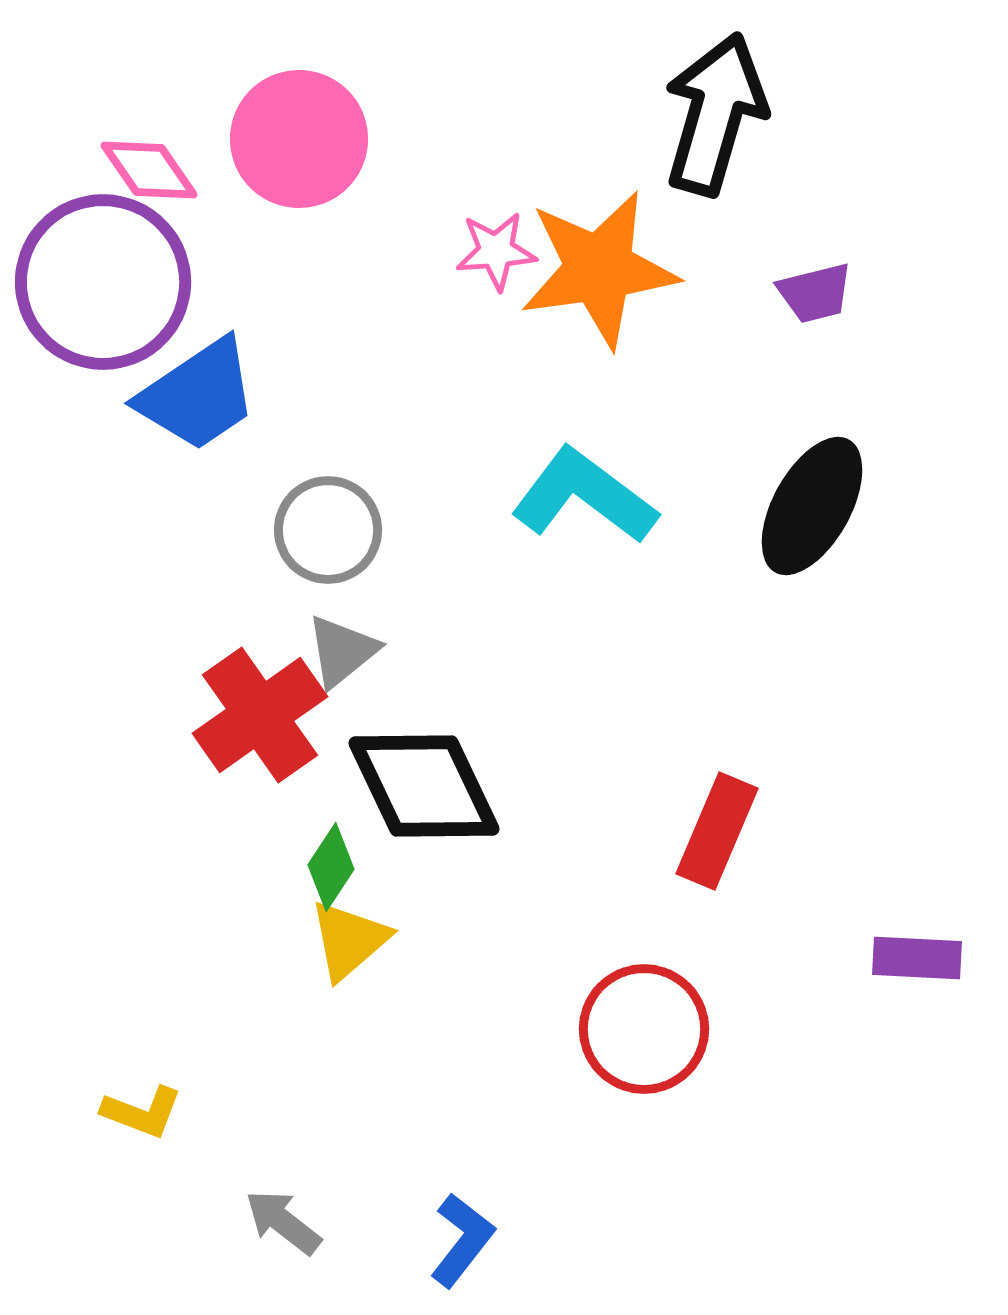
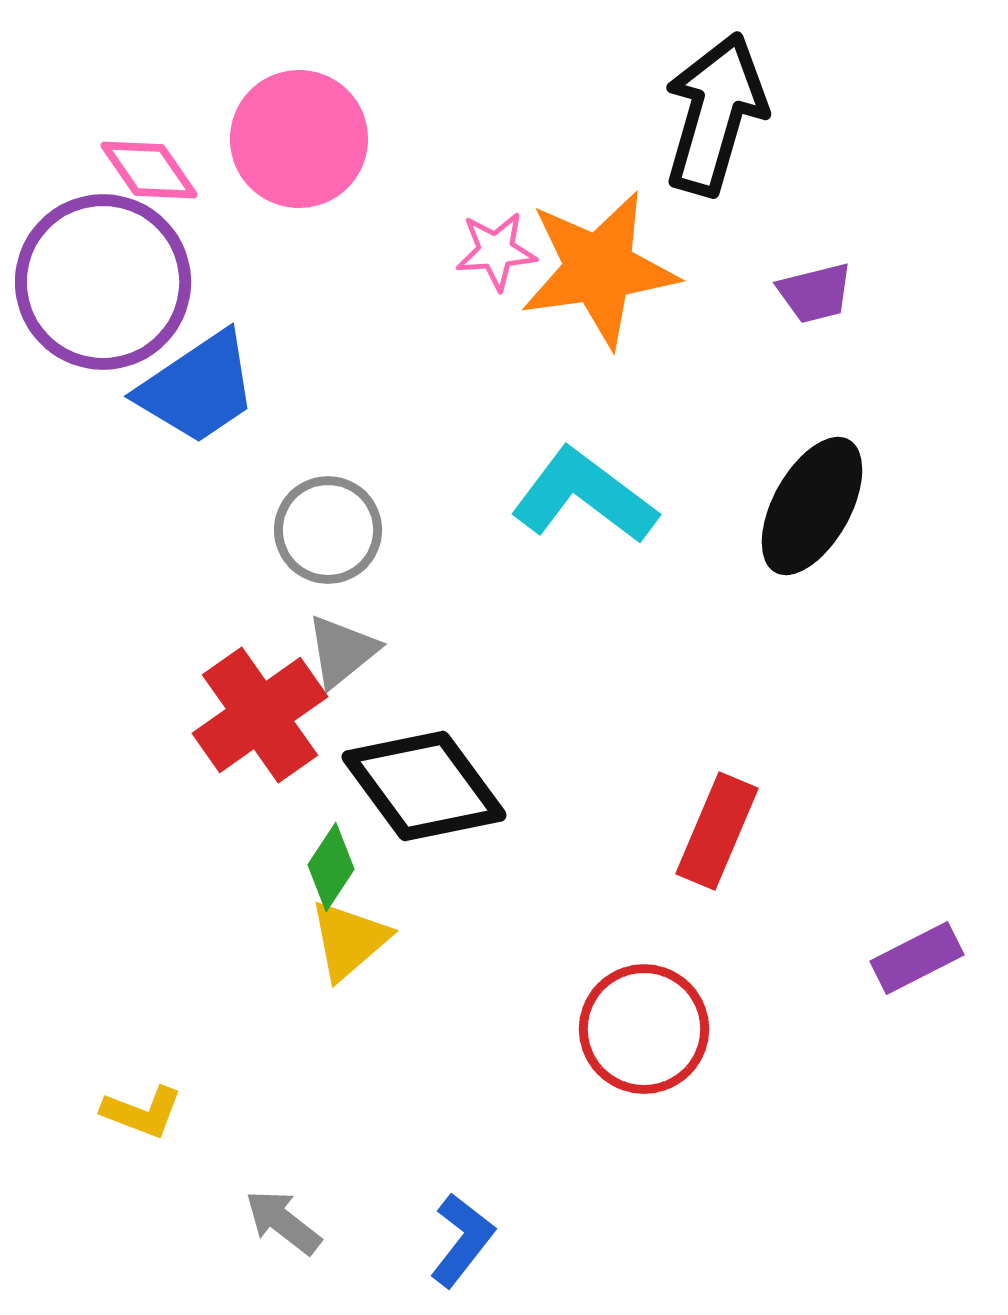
blue trapezoid: moved 7 px up
black diamond: rotated 11 degrees counterclockwise
purple rectangle: rotated 30 degrees counterclockwise
